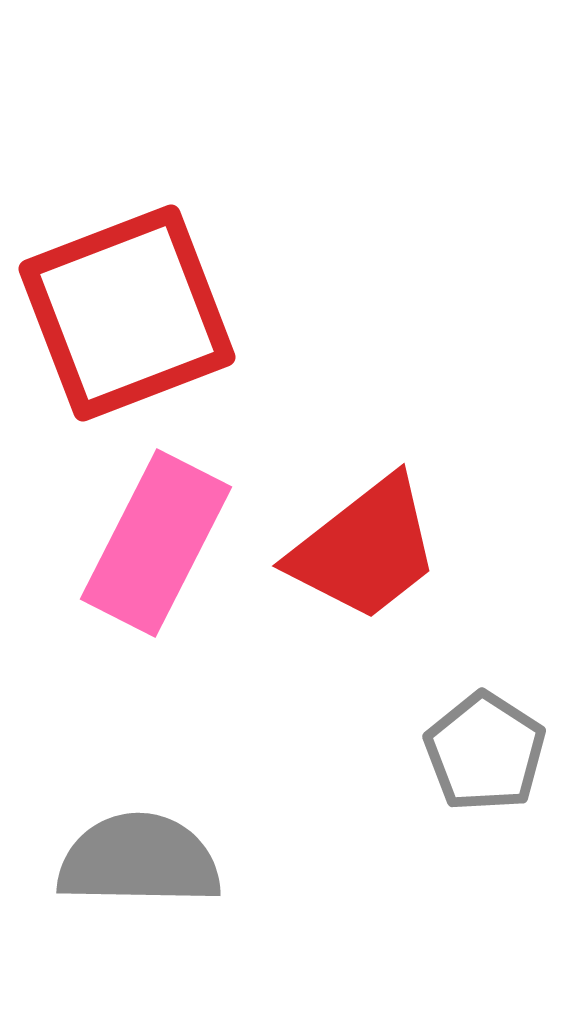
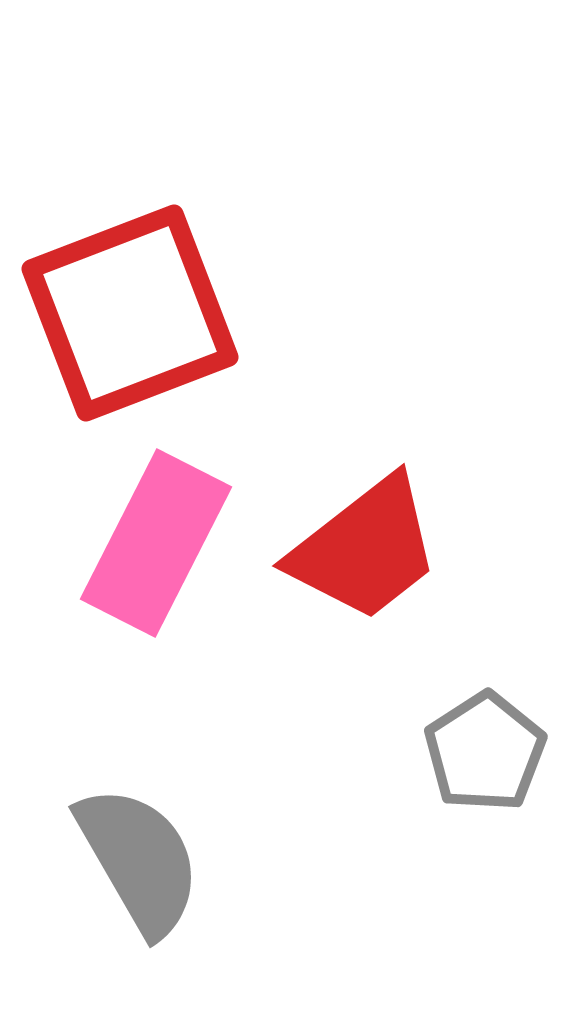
red square: moved 3 px right
gray pentagon: rotated 6 degrees clockwise
gray semicircle: rotated 59 degrees clockwise
